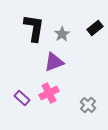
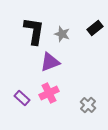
black L-shape: moved 3 px down
gray star: rotated 21 degrees counterclockwise
purple triangle: moved 4 px left
